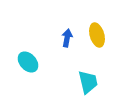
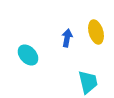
yellow ellipse: moved 1 px left, 3 px up
cyan ellipse: moved 7 px up
